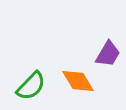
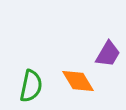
green semicircle: rotated 32 degrees counterclockwise
